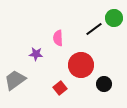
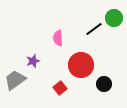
purple star: moved 3 px left, 7 px down; rotated 24 degrees counterclockwise
